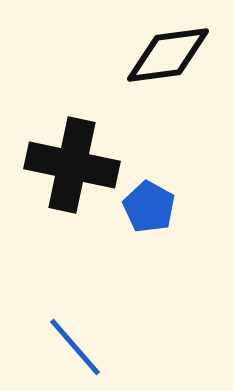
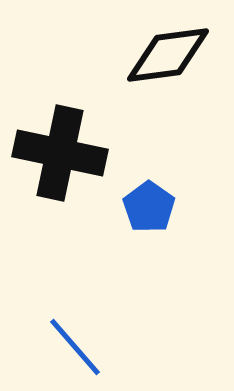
black cross: moved 12 px left, 12 px up
blue pentagon: rotated 6 degrees clockwise
